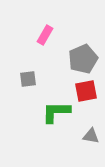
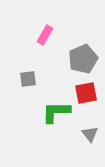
red square: moved 2 px down
gray triangle: moved 1 px left, 2 px up; rotated 42 degrees clockwise
